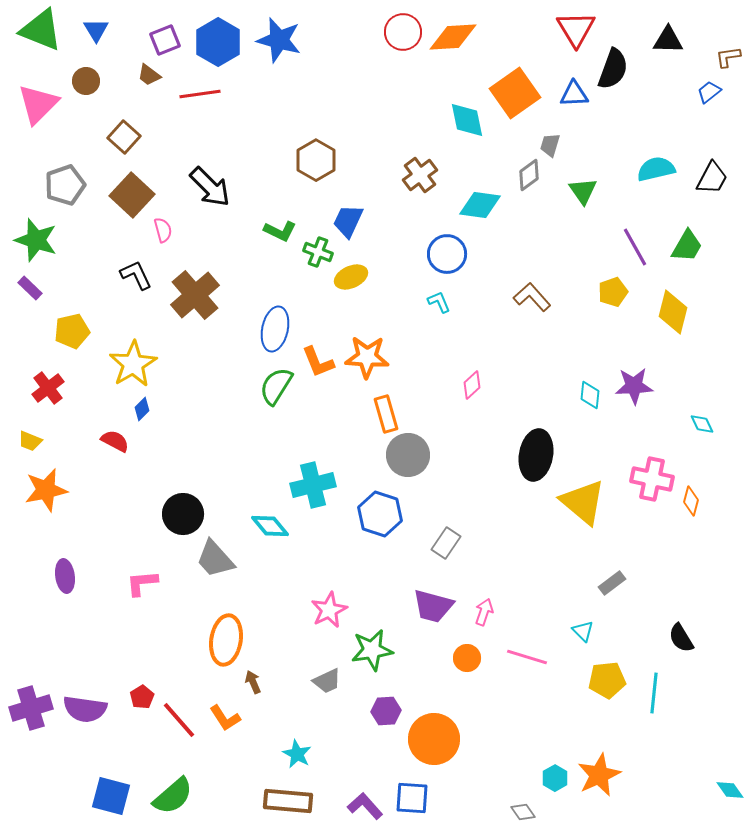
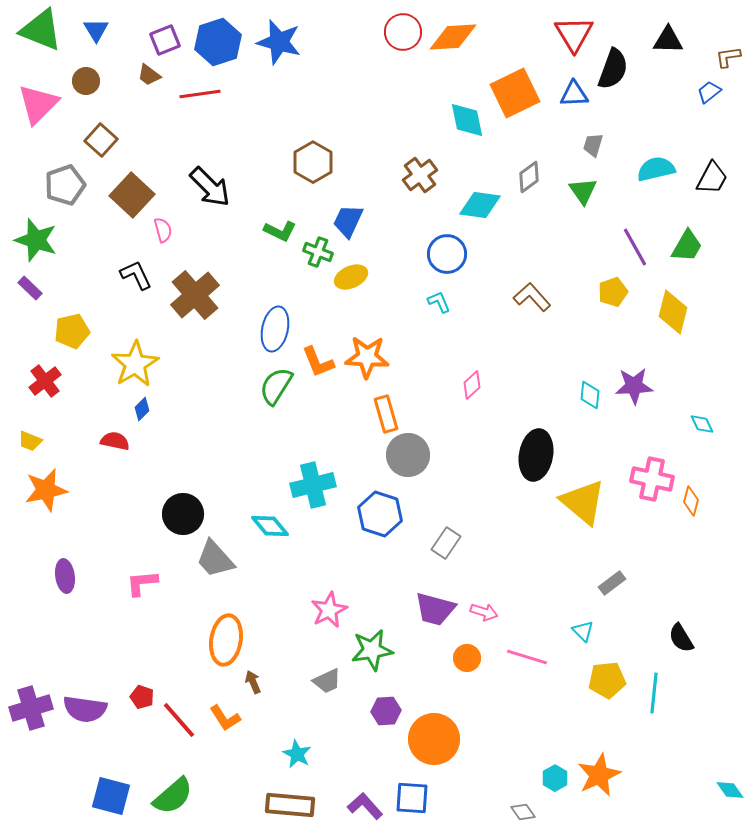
red triangle at (576, 29): moved 2 px left, 5 px down
blue star at (279, 40): moved 2 px down
blue hexagon at (218, 42): rotated 12 degrees clockwise
orange square at (515, 93): rotated 9 degrees clockwise
brown square at (124, 137): moved 23 px left, 3 px down
gray trapezoid at (550, 145): moved 43 px right
brown hexagon at (316, 160): moved 3 px left, 2 px down
gray diamond at (529, 175): moved 2 px down
yellow star at (133, 364): moved 2 px right
red cross at (48, 388): moved 3 px left, 7 px up
red semicircle at (115, 441): rotated 16 degrees counterclockwise
purple trapezoid at (433, 606): moved 2 px right, 3 px down
pink arrow at (484, 612): rotated 88 degrees clockwise
red pentagon at (142, 697): rotated 20 degrees counterclockwise
brown rectangle at (288, 801): moved 2 px right, 4 px down
